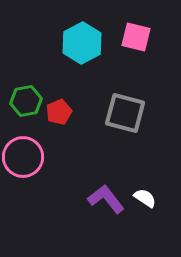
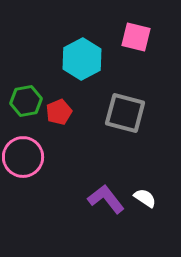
cyan hexagon: moved 16 px down
